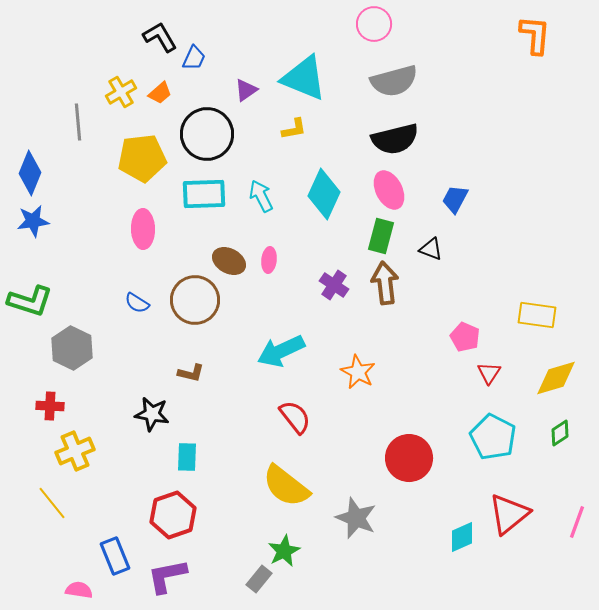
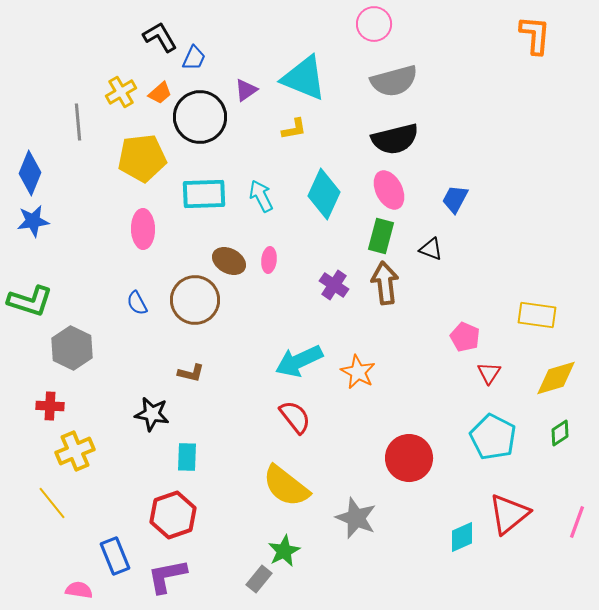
black circle at (207, 134): moved 7 px left, 17 px up
blue semicircle at (137, 303): rotated 30 degrees clockwise
cyan arrow at (281, 351): moved 18 px right, 10 px down
